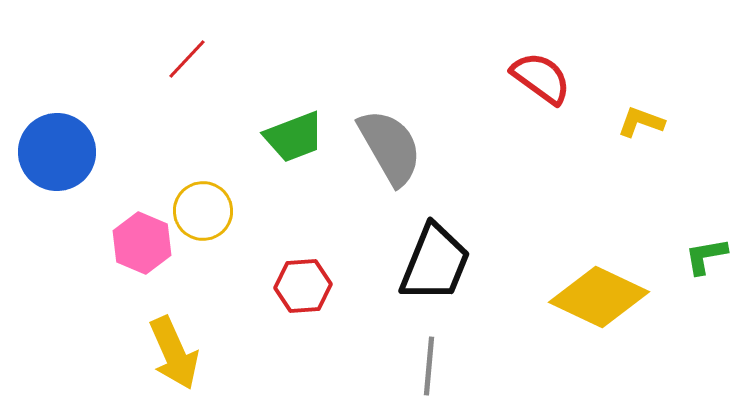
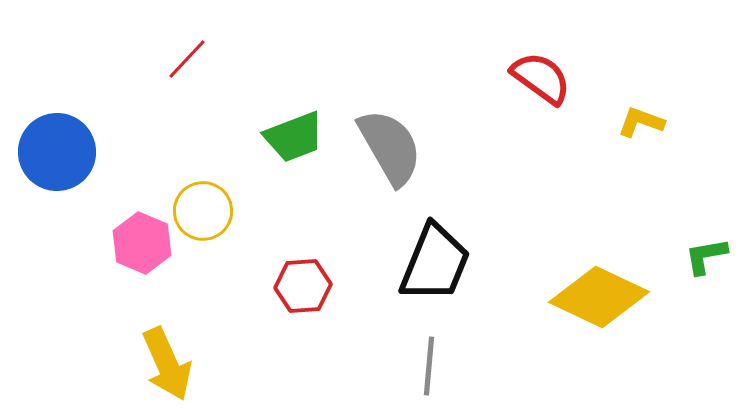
yellow arrow: moved 7 px left, 11 px down
